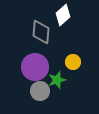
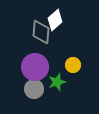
white diamond: moved 8 px left, 5 px down
yellow circle: moved 3 px down
green star: moved 2 px down
gray circle: moved 6 px left, 2 px up
